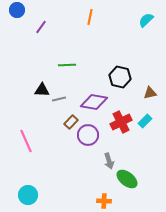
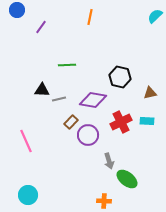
cyan semicircle: moved 9 px right, 4 px up
purple diamond: moved 1 px left, 2 px up
cyan rectangle: moved 2 px right; rotated 48 degrees clockwise
